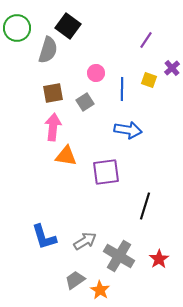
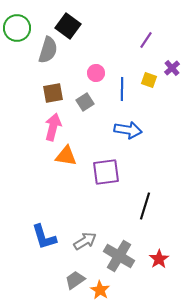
pink arrow: rotated 8 degrees clockwise
